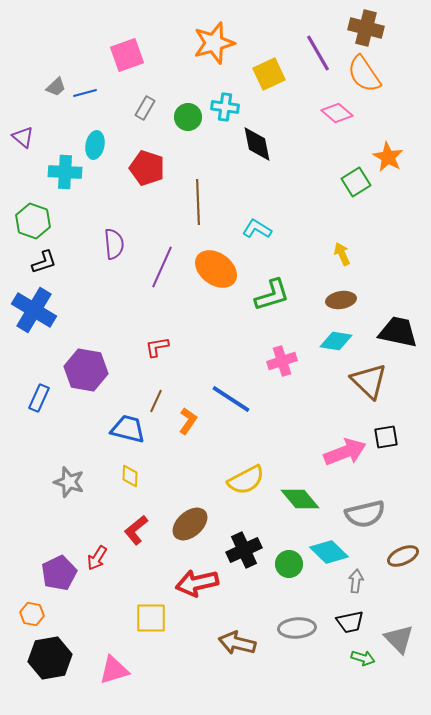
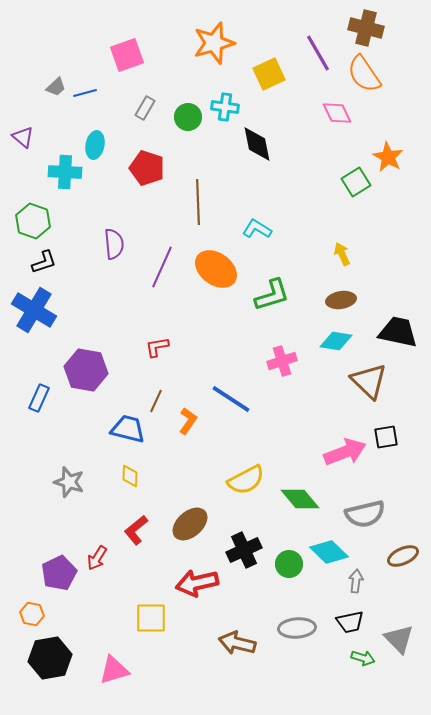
pink diamond at (337, 113): rotated 24 degrees clockwise
